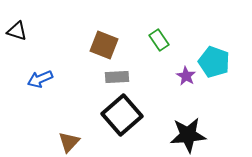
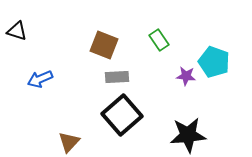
purple star: rotated 24 degrees counterclockwise
